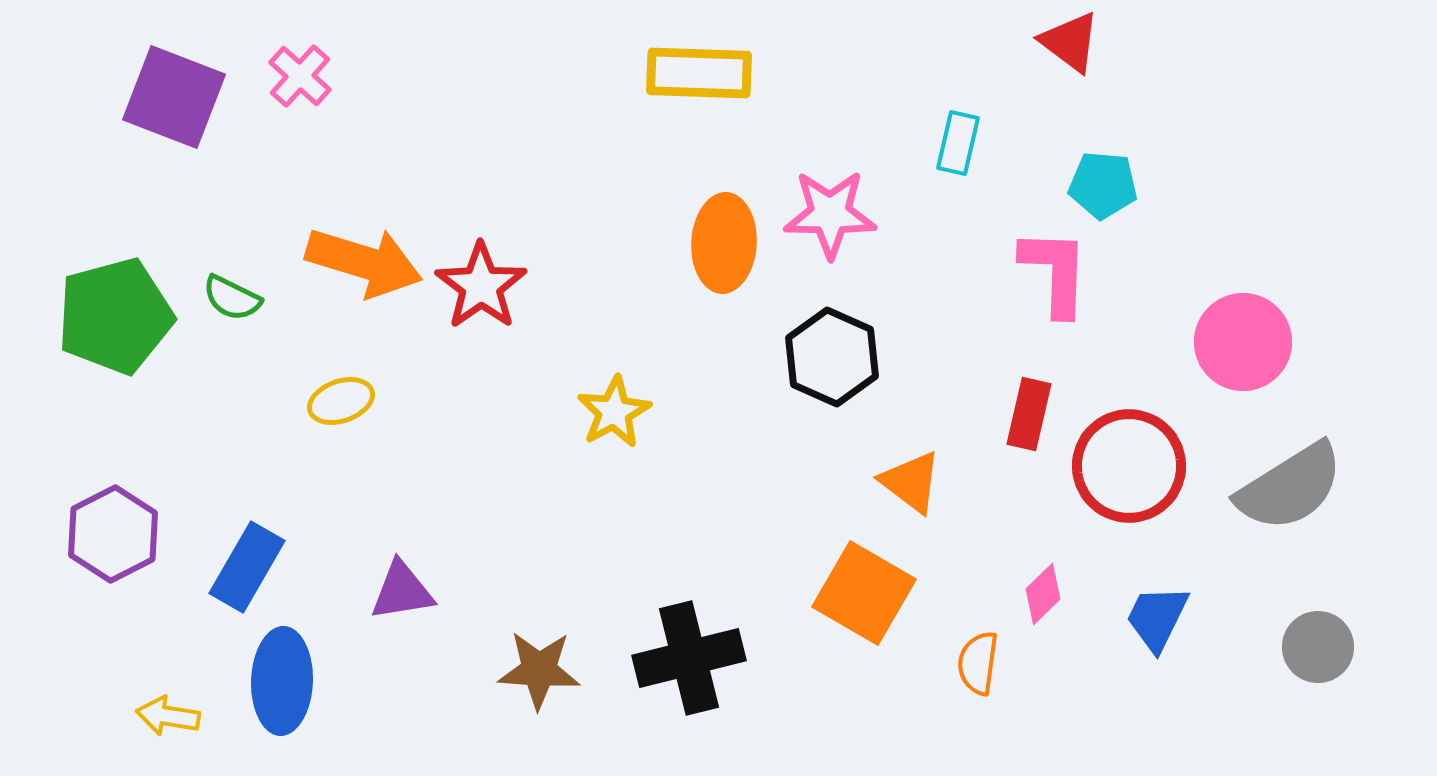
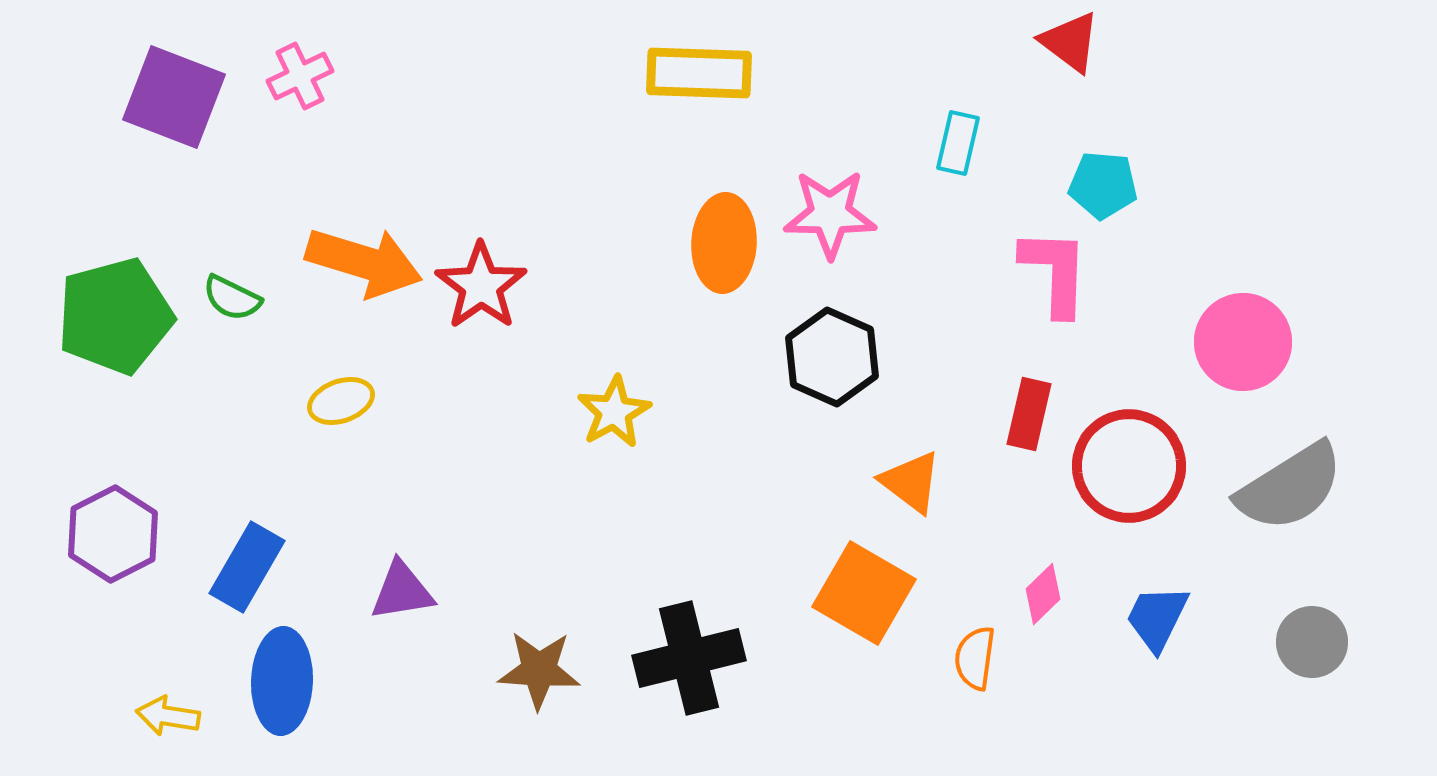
pink cross: rotated 22 degrees clockwise
gray circle: moved 6 px left, 5 px up
orange semicircle: moved 3 px left, 5 px up
